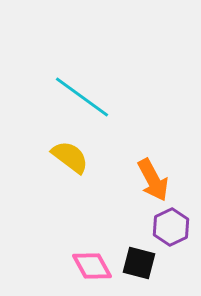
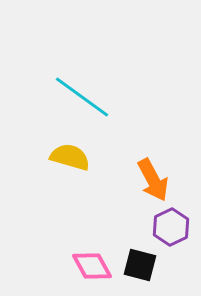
yellow semicircle: rotated 21 degrees counterclockwise
black square: moved 1 px right, 2 px down
